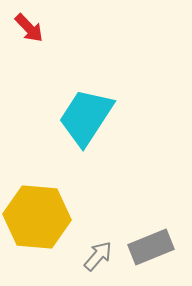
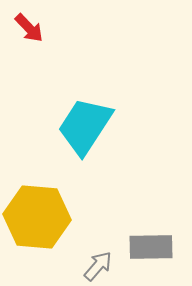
cyan trapezoid: moved 1 px left, 9 px down
gray rectangle: rotated 21 degrees clockwise
gray arrow: moved 10 px down
